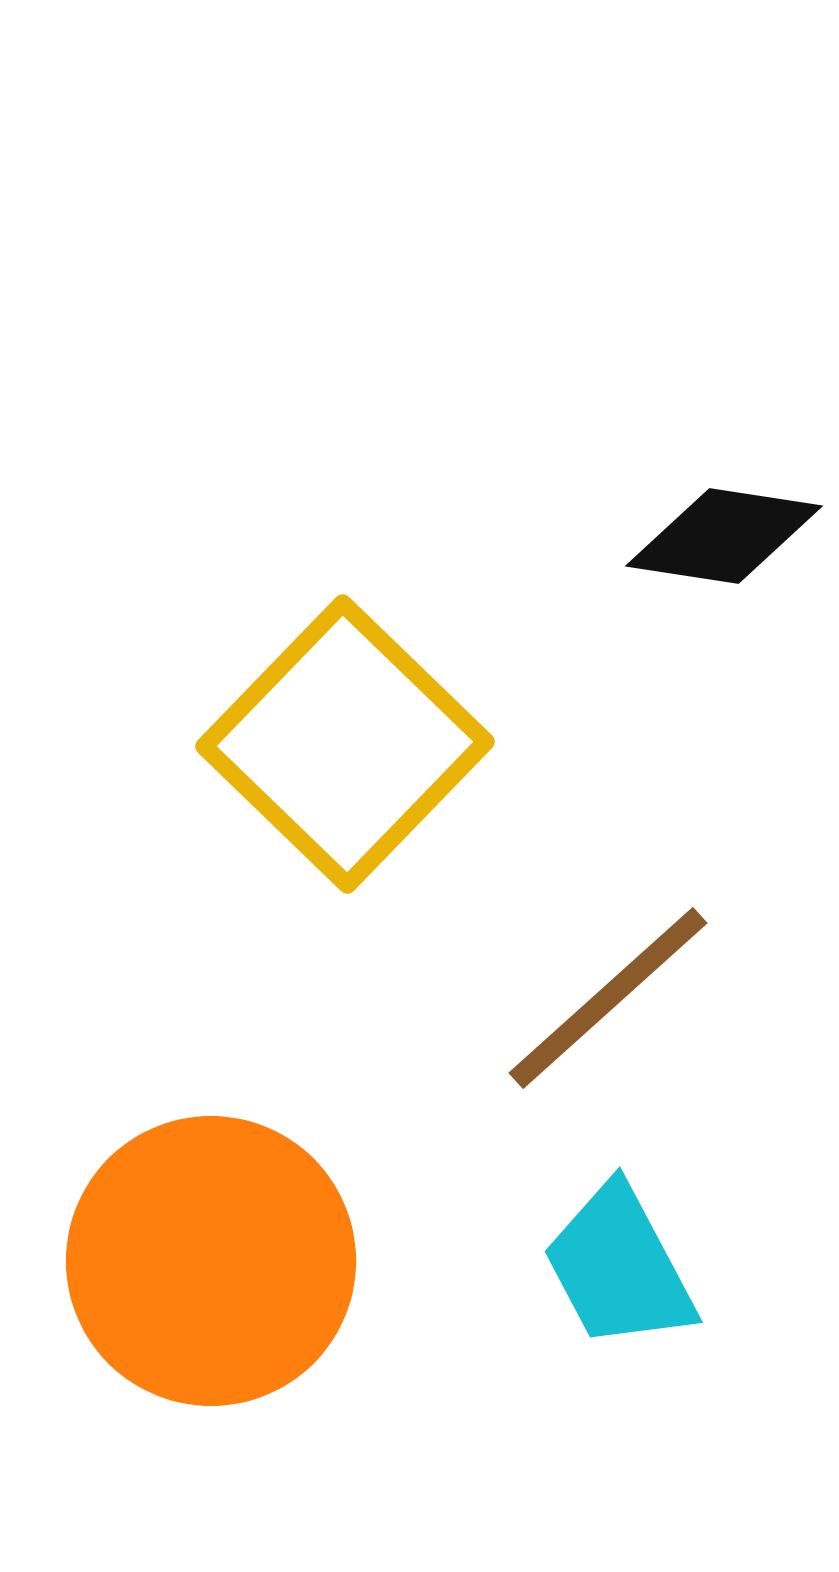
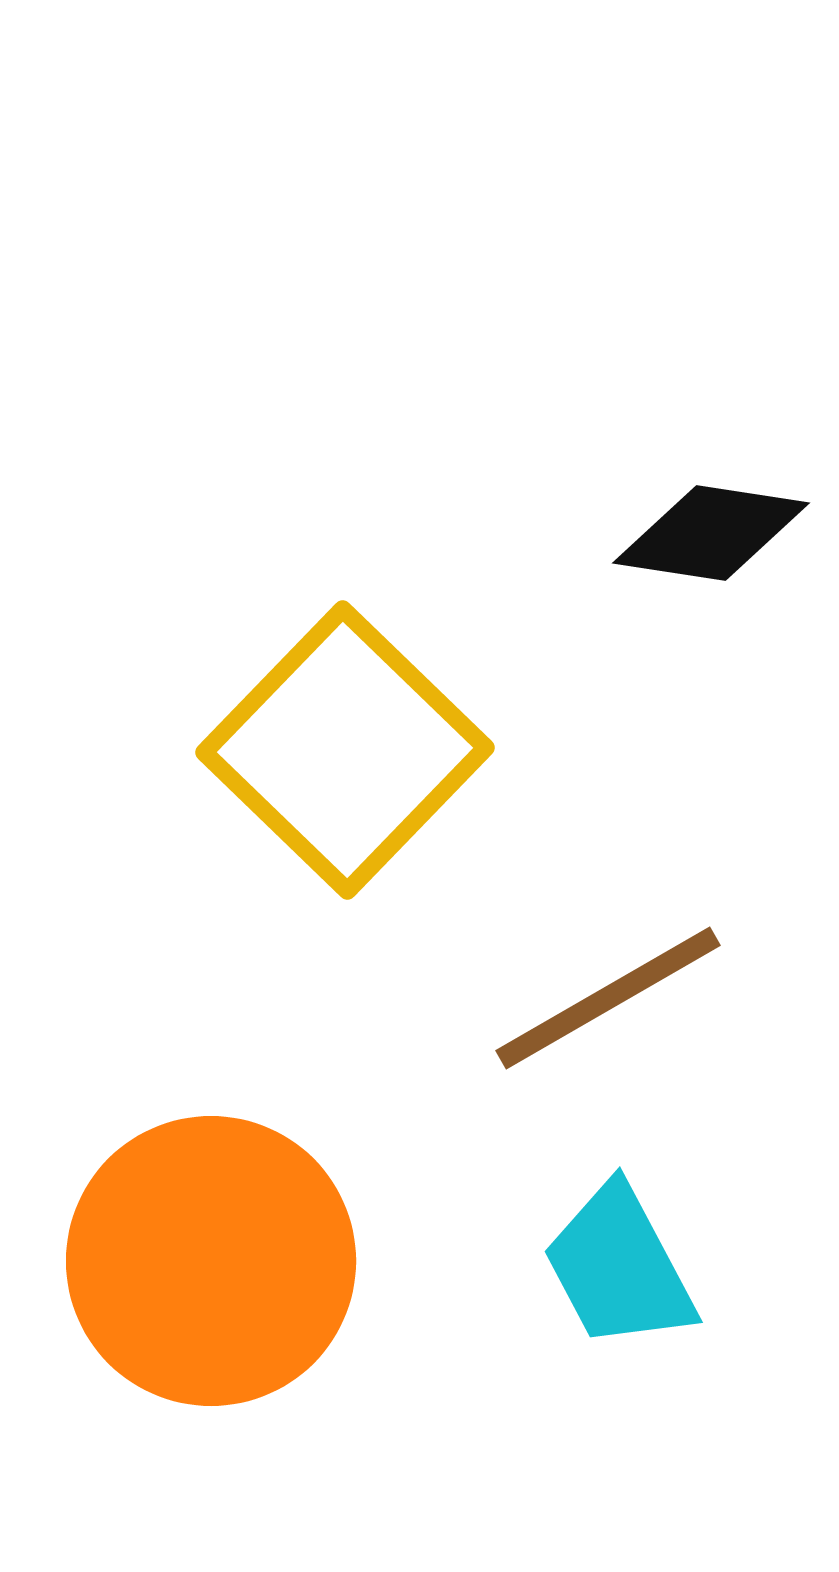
black diamond: moved 13 px left, 3 px up
yellow square: moved 6 px down
brown line: rotated 12 degrees clockwise
